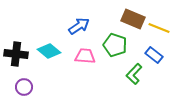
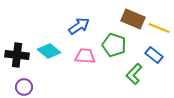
green pentagon: moved 1 px left
black cross: moved 1 px right, 1 px down
